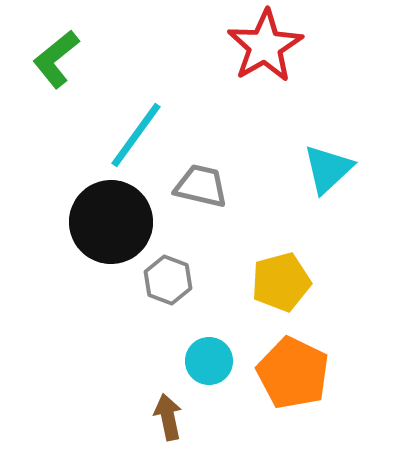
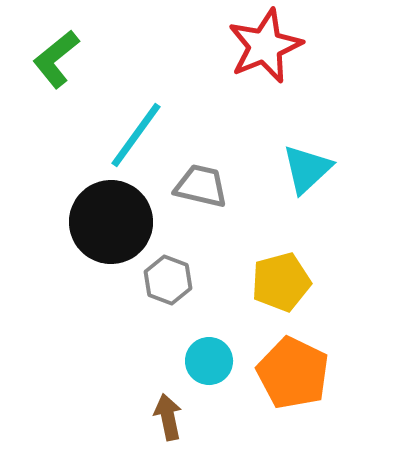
red star: rotated 8 degrees clockwise
cyan triangle: moved 21 px left
